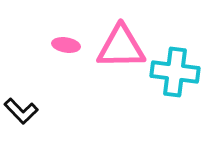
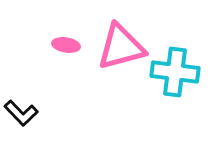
pink triangle: rotated 14 degrees counterclockwise
black L-shape: moved 2 px down
